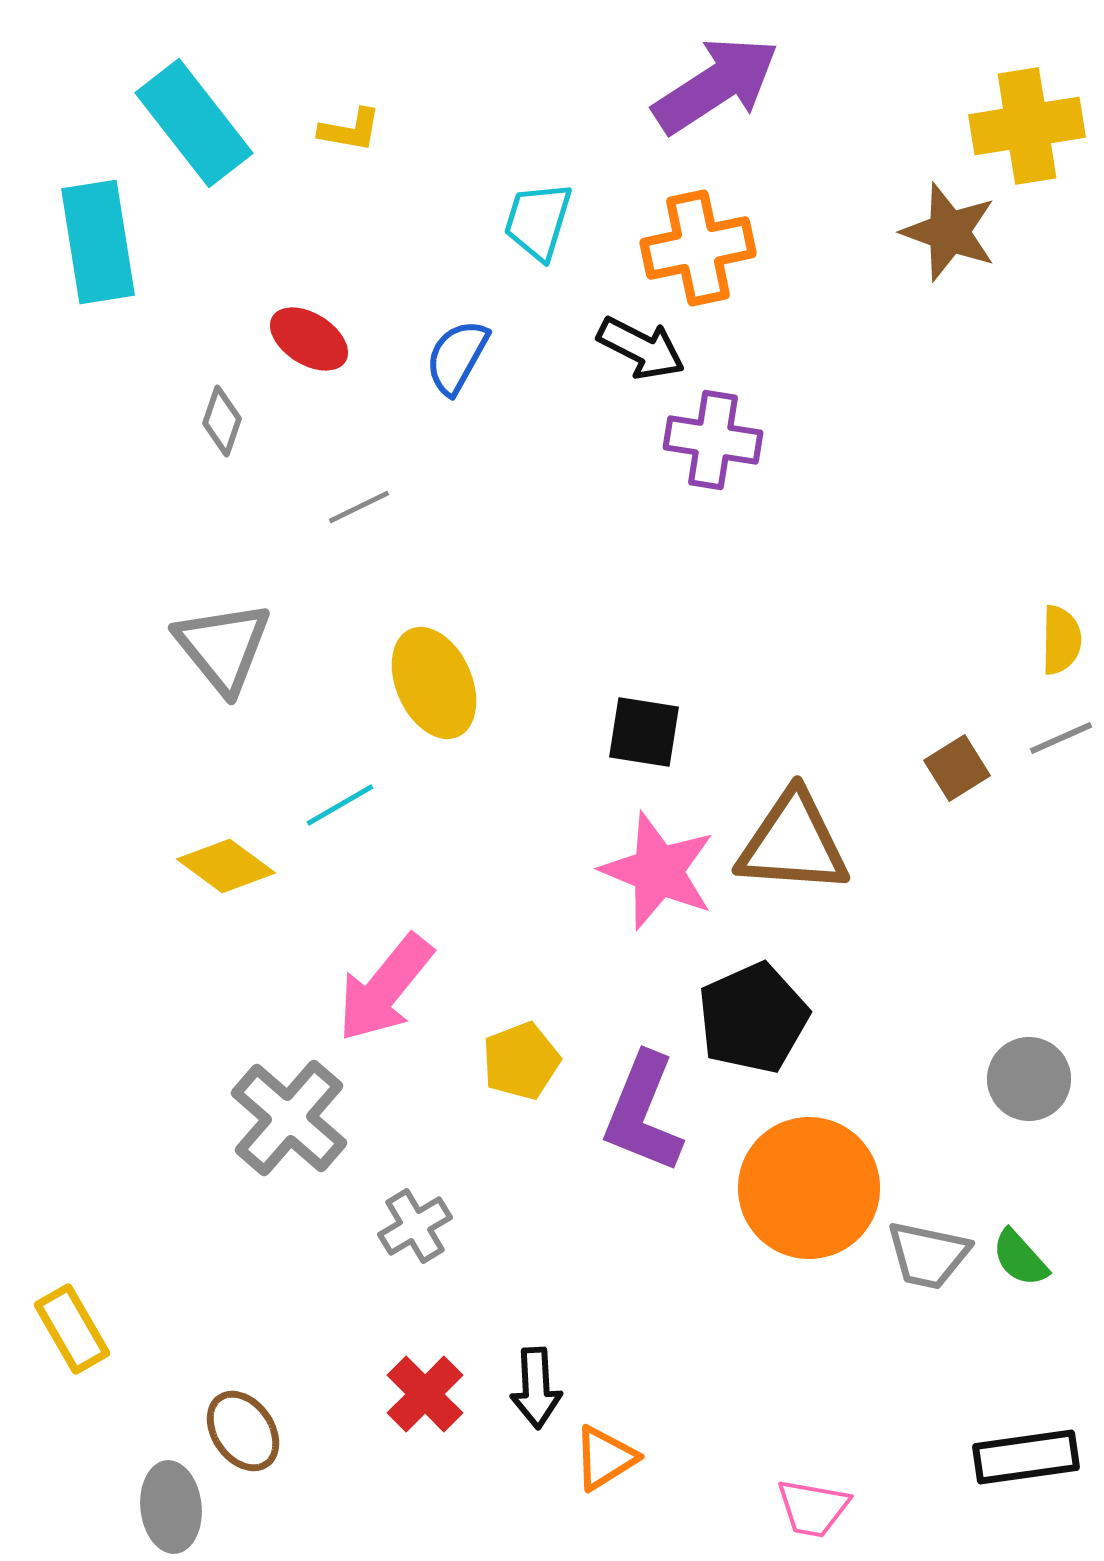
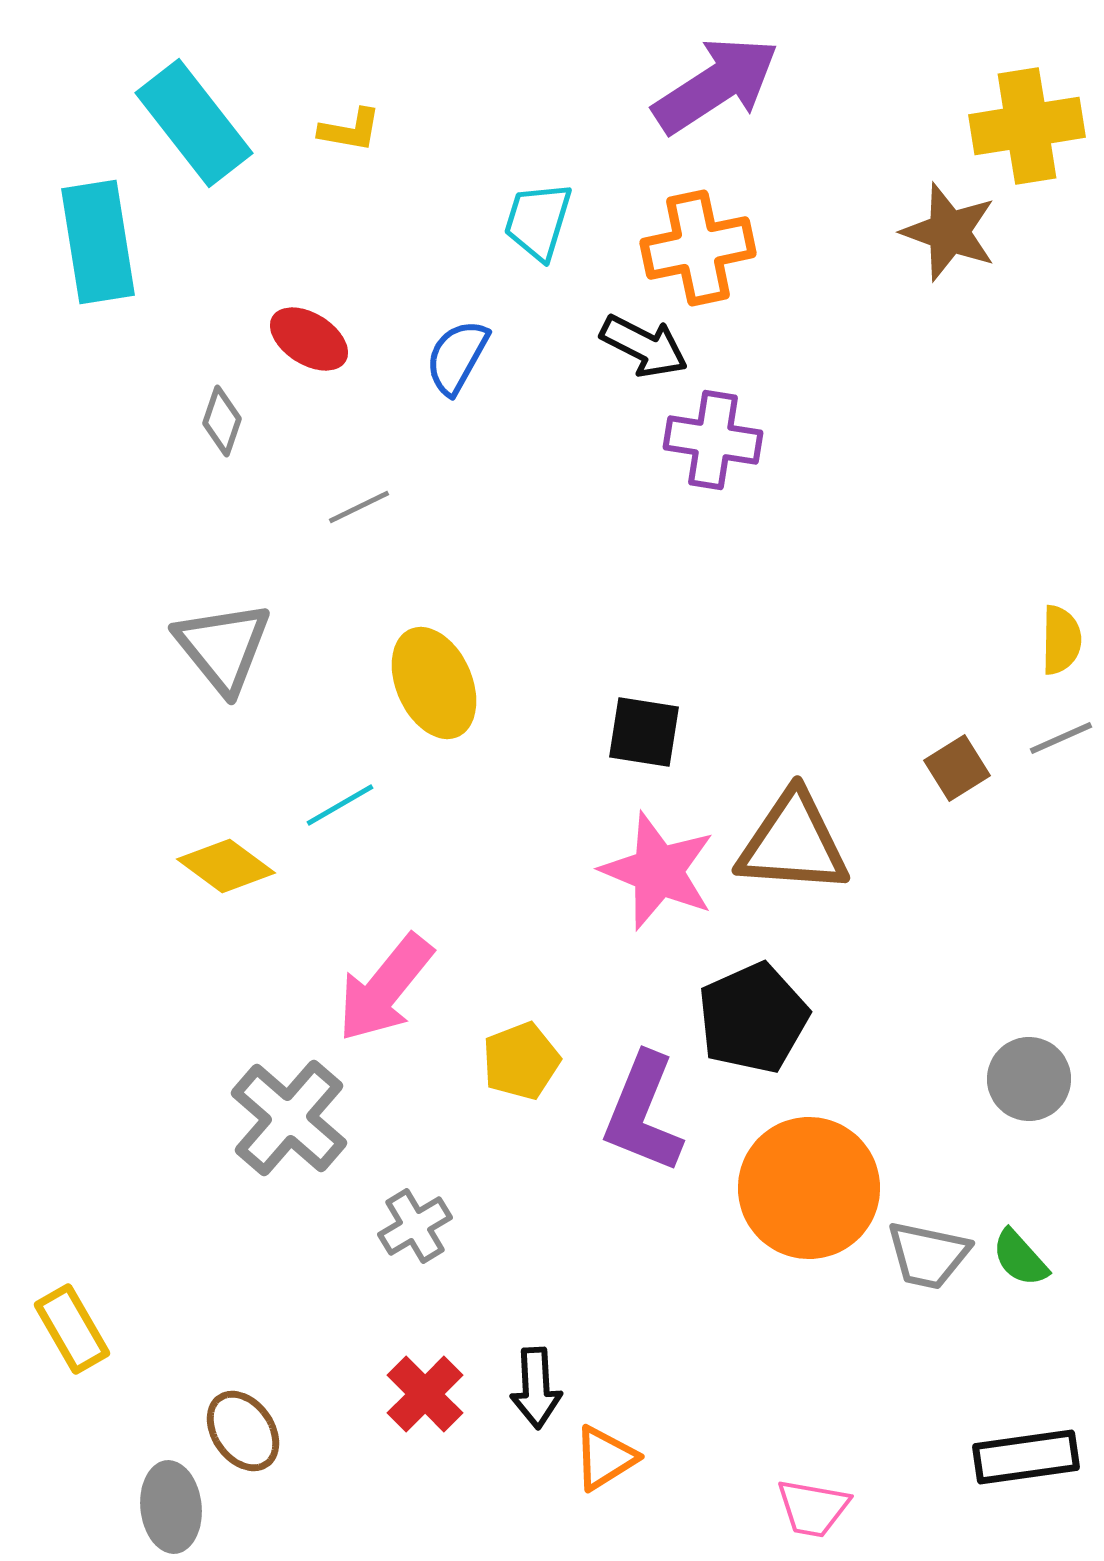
black arrow at (641, 348): moved 3 px right, 2 px up
